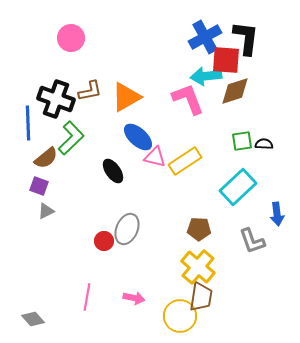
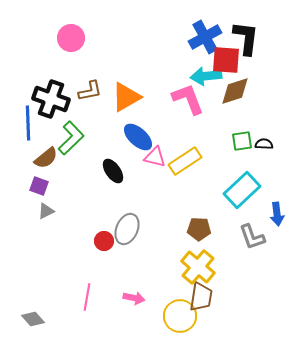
black cross: moved 5 px left
cyan rectangle: moved 4 px right, 3 px down
gray L-shape: moved 4 px up
